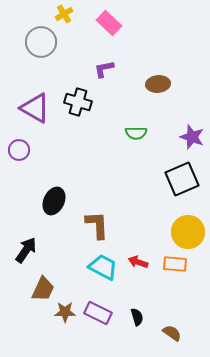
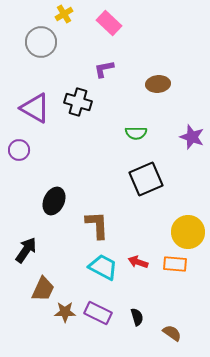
black square: moved 36 px left
